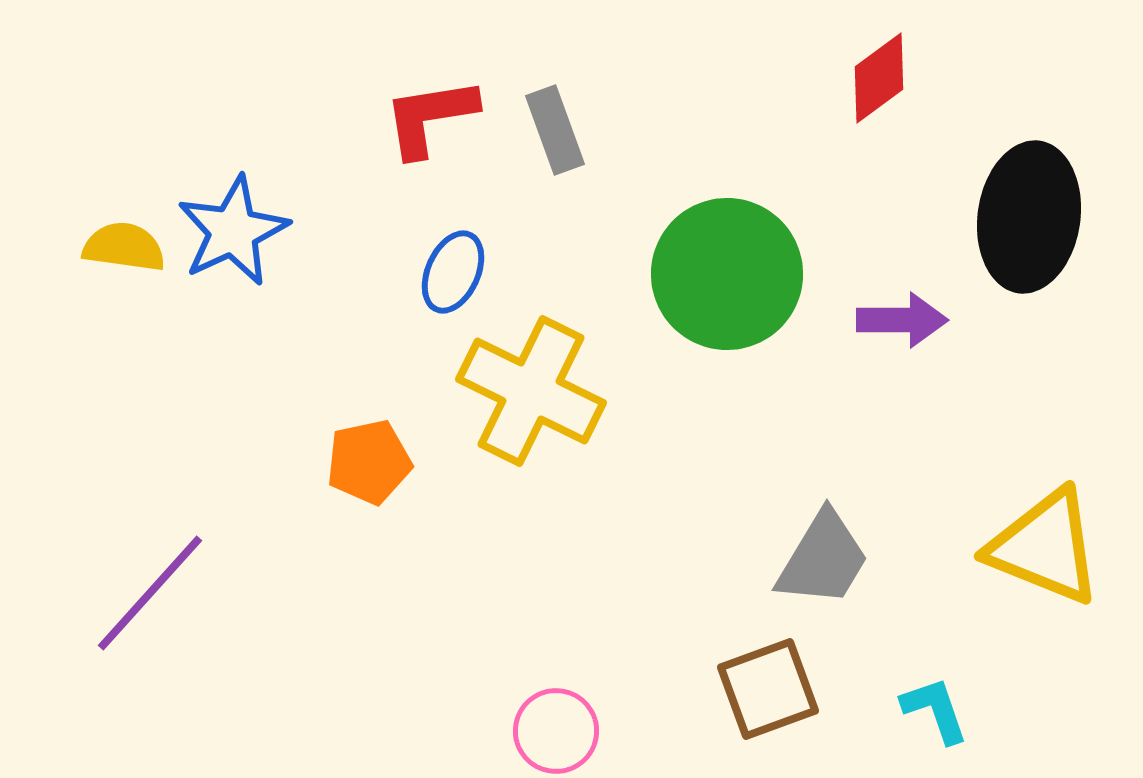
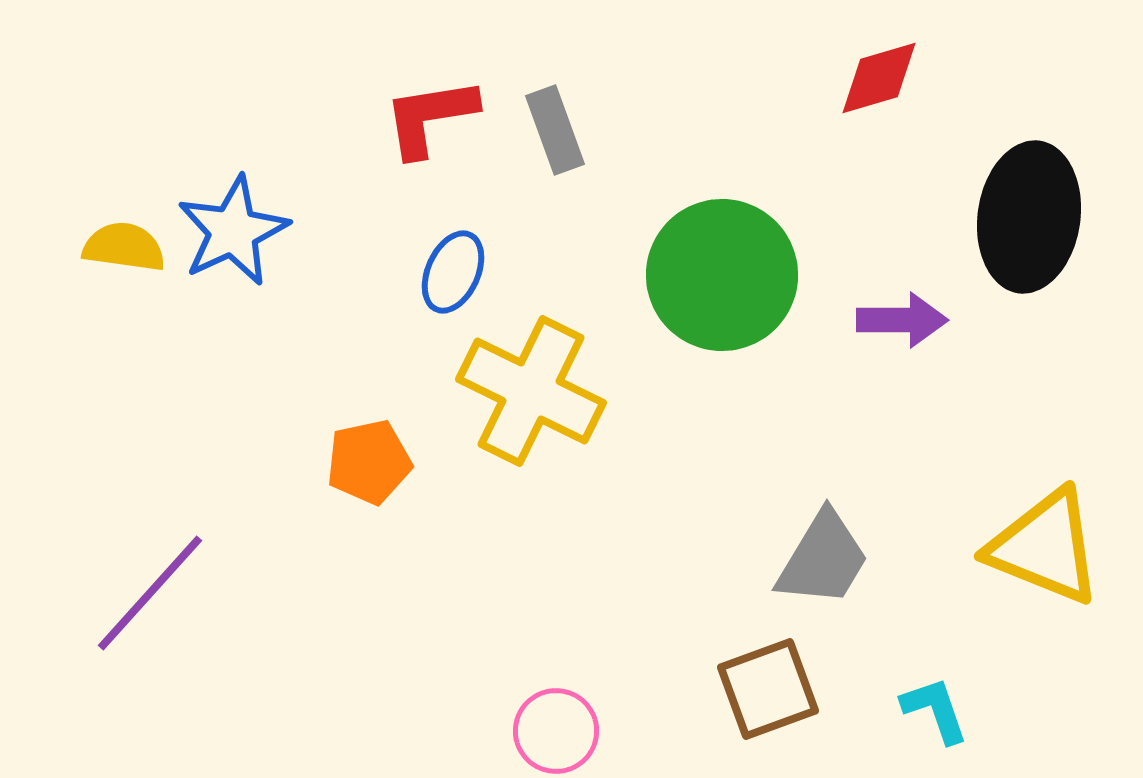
red diamond: rotated 20 degrees clockwise
green circle: moved 5 px left, 1 px down
